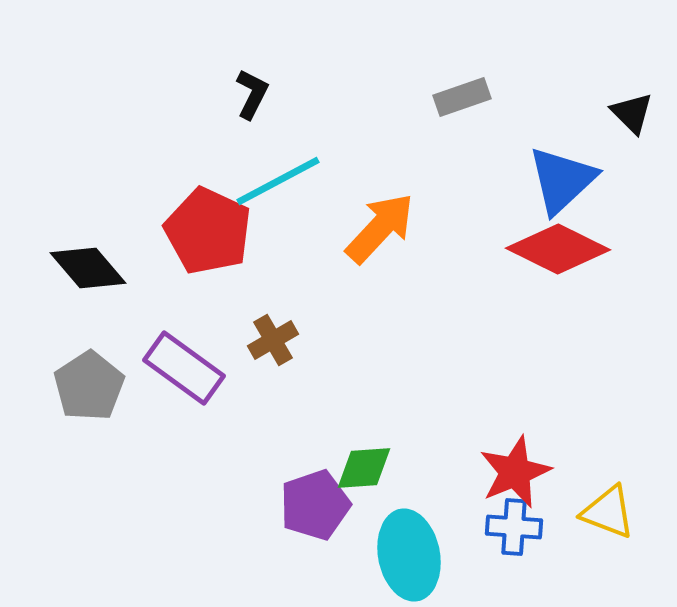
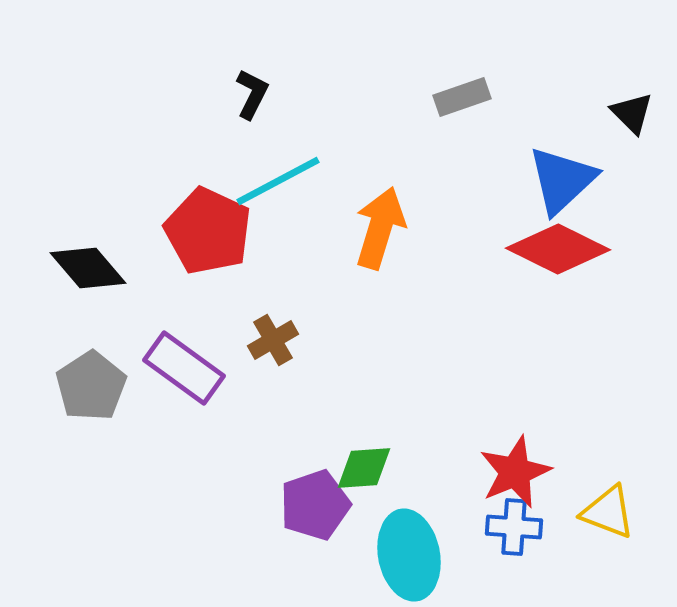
orange arrow: rotated 26 degrees counterclockwise
gray pentagon: moved 2 px right
